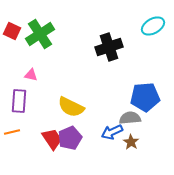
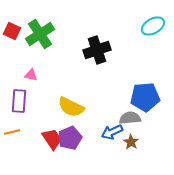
black cross: moved 12 px left, 3 px down
